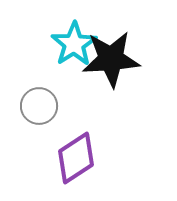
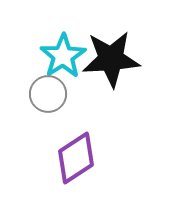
cyan star: moved 11 px left, 12 px down
gray circle: moved 9 px right, 12 px up
